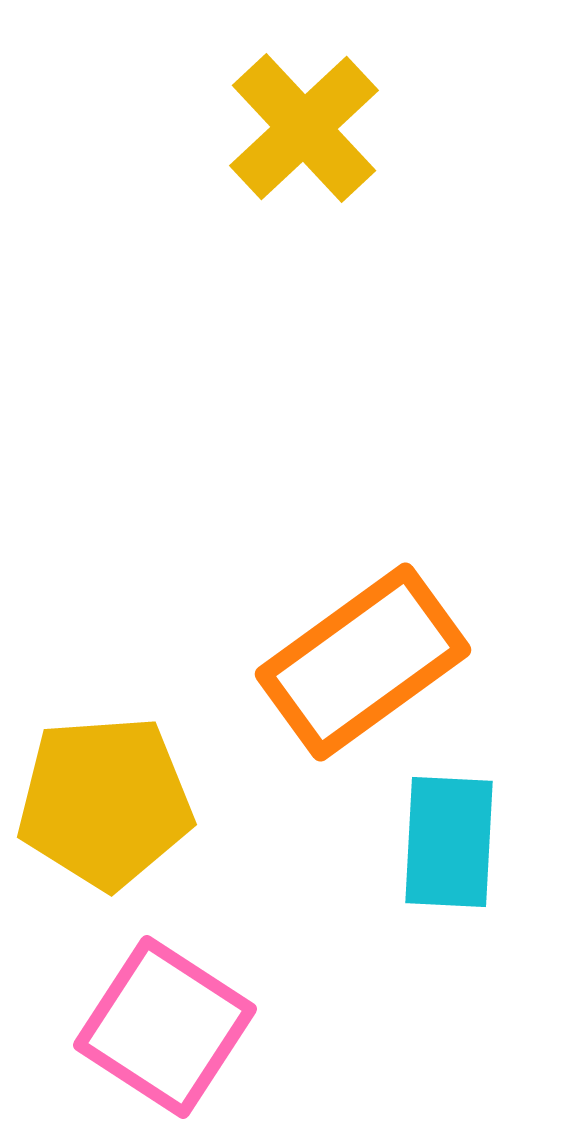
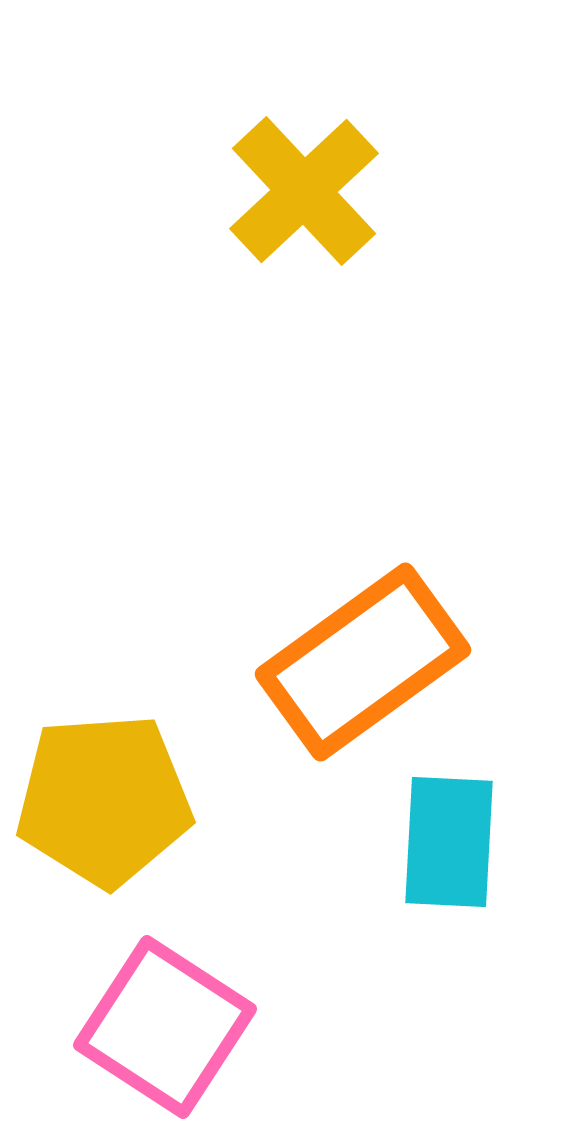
yellow cross: moved 63 px down
yellow pentagon: moved 1 px left, 2 px up
